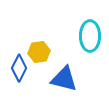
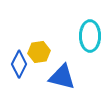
blue diamond: moved 4 px up
blue triangle: moved 2 px left, 2 px up
